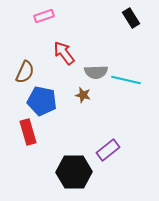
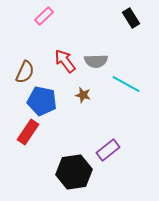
pink rectangle: rotated 24 degrees counterclockwise
red arrow: moved 1 px right, 8 px down
gray semicircle: moved 11 px up
cyan line: moved 4 px down; rotated 16 degrees clockwise
red rectangle: rotated 50 degrees clockwise
black hexagon: rotated 8 degrees counterclockwise
